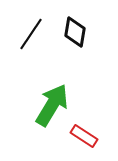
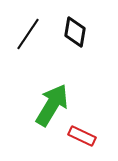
black line: moved 3 px left
red rectangle: moved 2 px left; rotated 8 degrees counterclockwise
